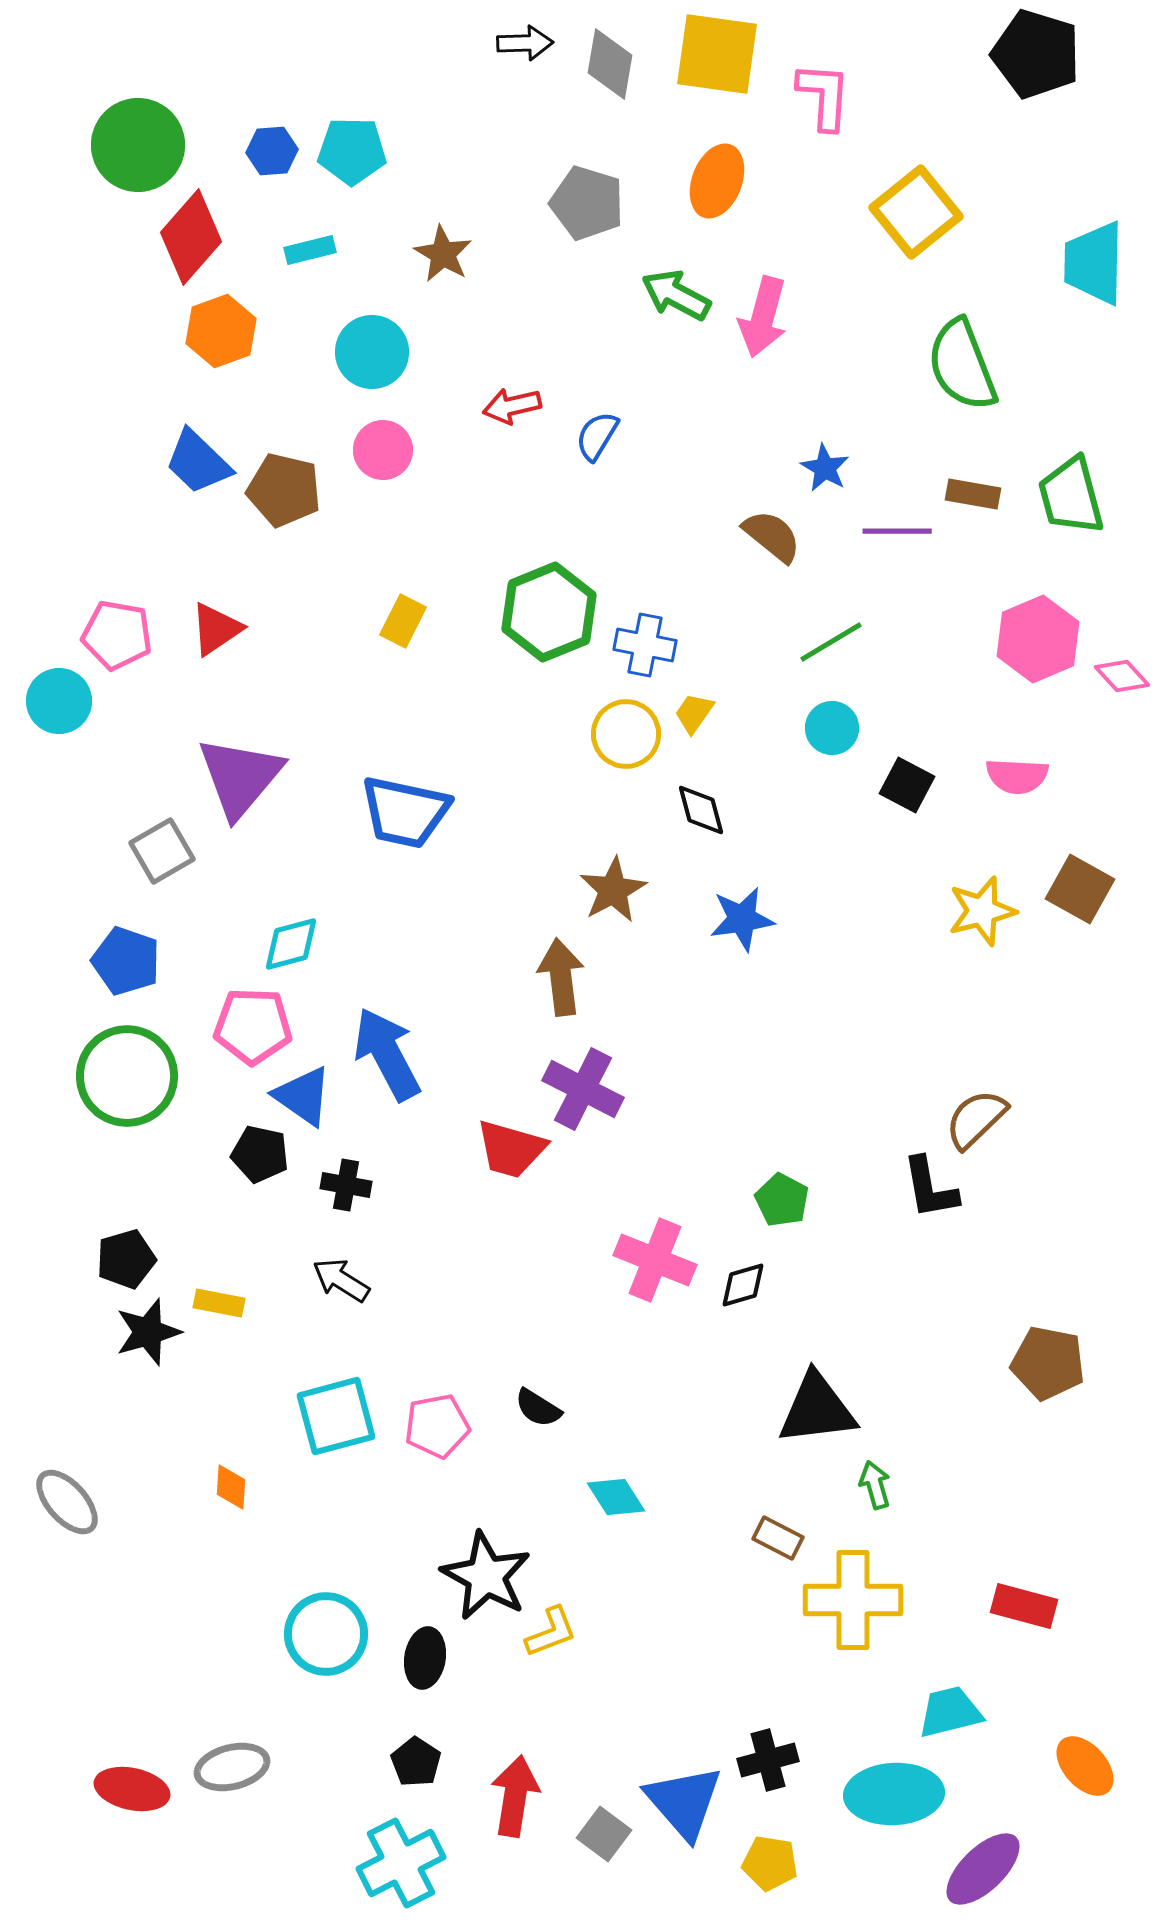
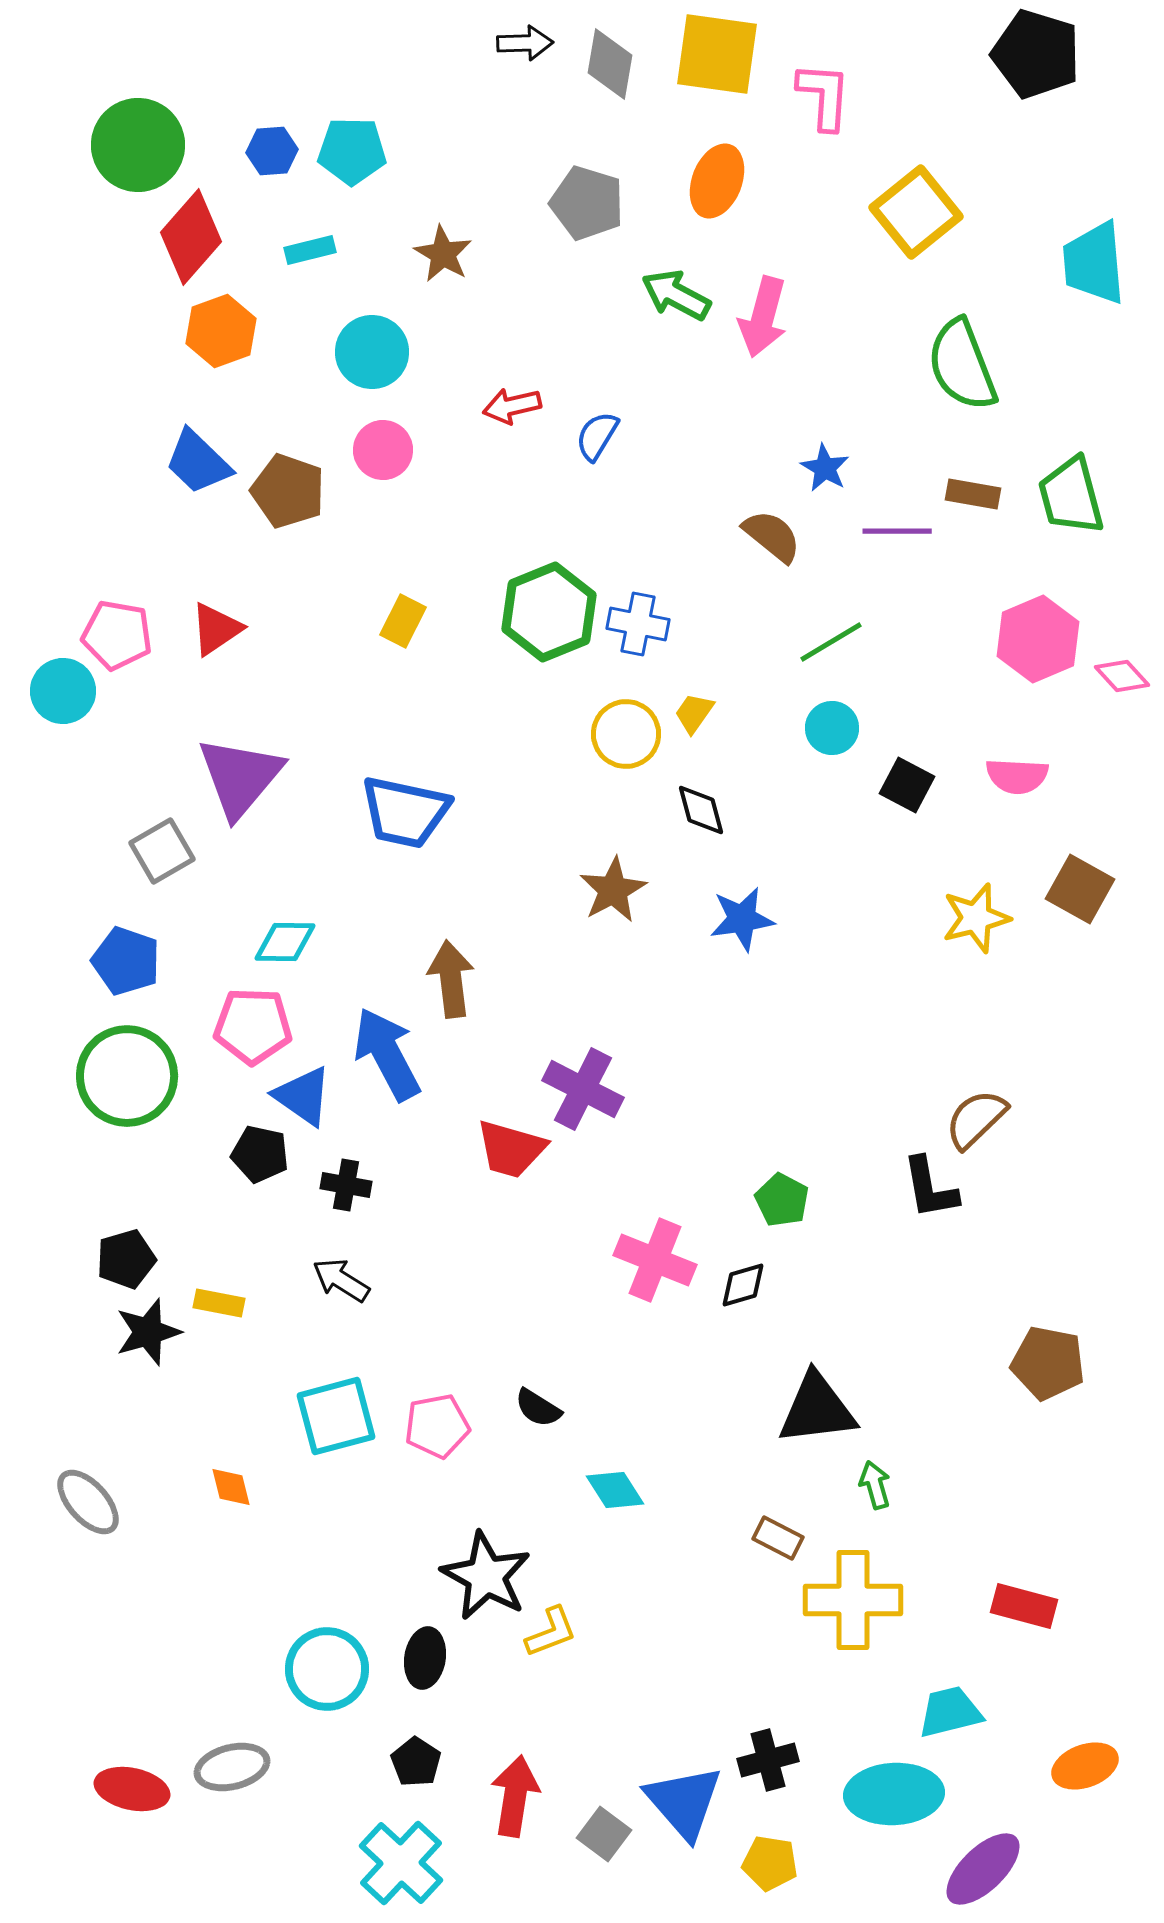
cyan trapezoid at (1094, 263): rotated 6 degrees counterclockwise
brown pentagon at (284, 490): moved 4 px right, 1 px down; rotated 6 degrees clockwise
blue cross at (645, 645): moved 7 px left, 21 px up
cyan circle at (59, 701): moved 4 px right, 10 px up
yellow star at (982, 911): moved 6 px left, 7 px down
cyan diamond at (291, 944): moved 6 px left, 2 px up; rotated 16 degrees clockwise
brown arrow at (561, 977): moved 110 px left, 2 px down
orange diamond at (231, 1487): rotated 18 degrees counterclockwise
cyan diamond at (616, 1497): moved 1 px left, 7 px up
gray ellipse at (67, 1502): moved 21 px right
cyan circle at (326, 1634): moved 1 px right, 35 px down
orange ellipse at (1085, 1766): rotated 68 degrees counterclockwise
cyan cross at (401, 1863): rotated 20 degrees counterclockwise
